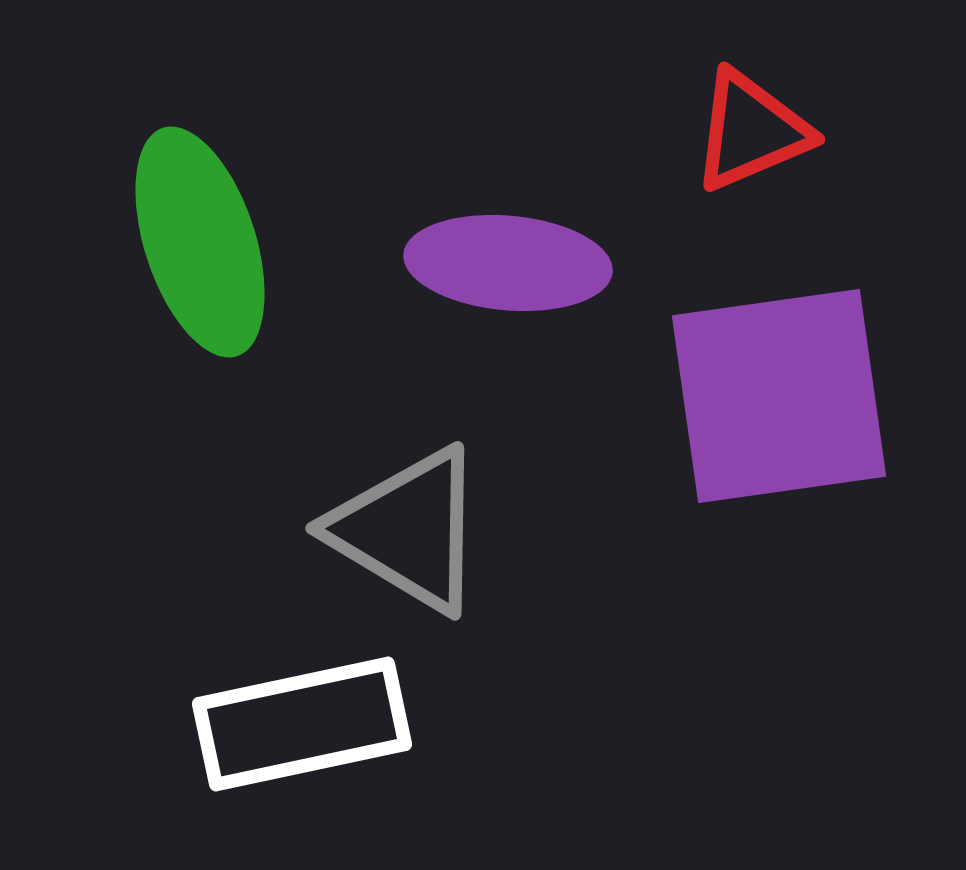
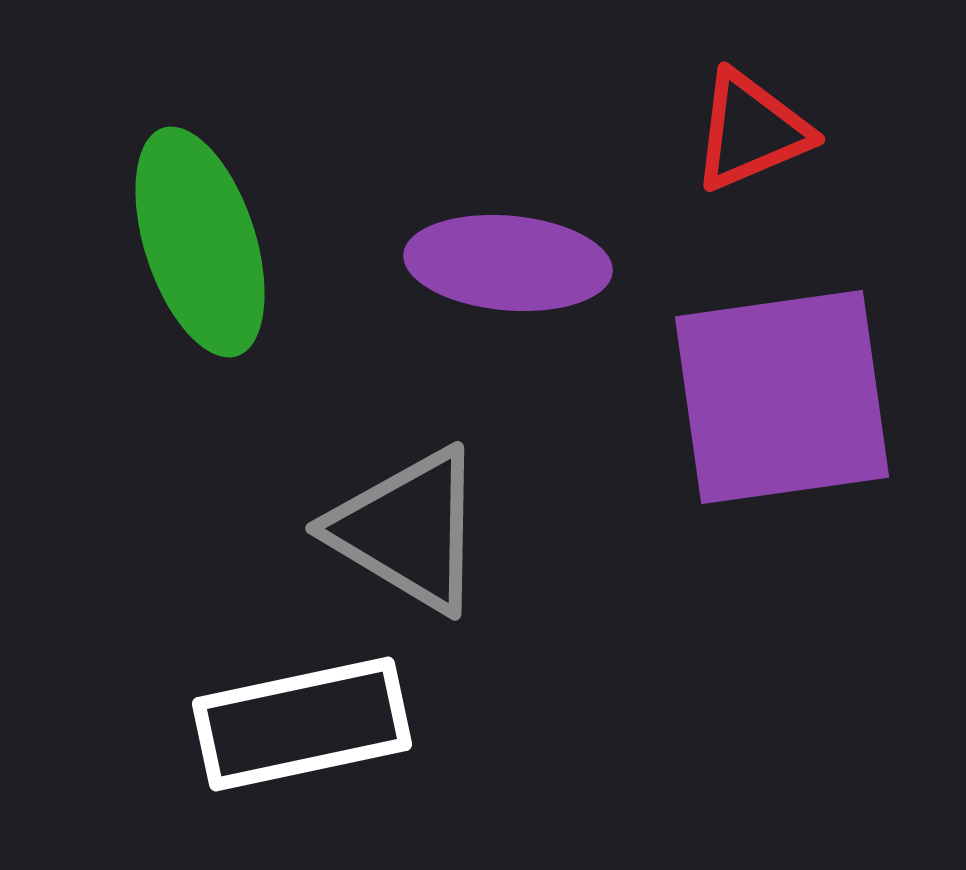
purple square: moved 3 px right, 1 px down
